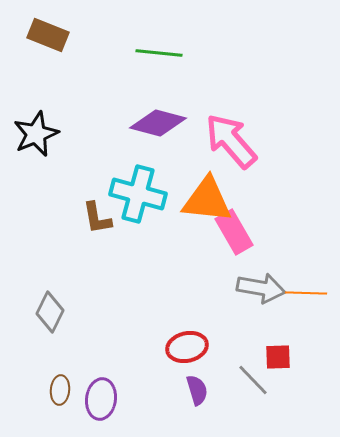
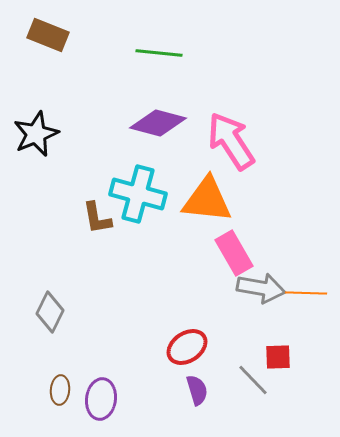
pink arrow: rotated 8 degrees clockwise
pink rectangle: moved 21 px down
red ellipse: rotated 21 degrees counterclockwise
